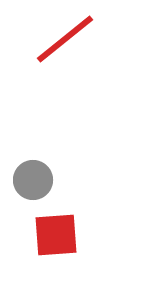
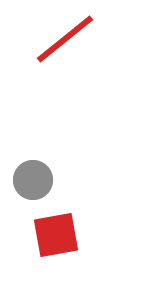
red square: rotated 6 degrees counterclockwise
